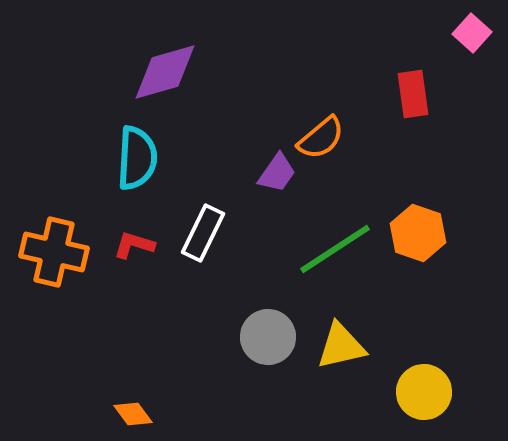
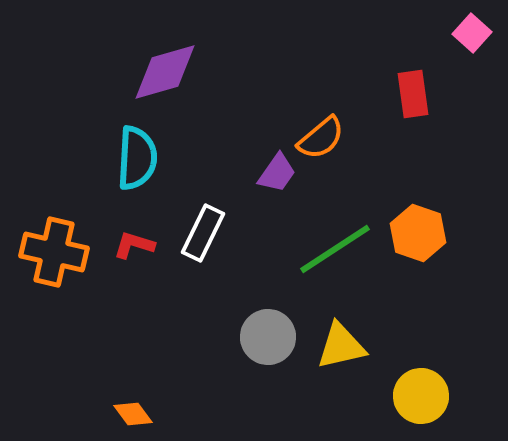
yellow circle: moved 3 px left, 4 px down
